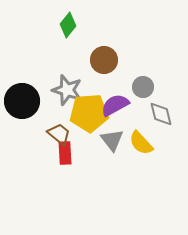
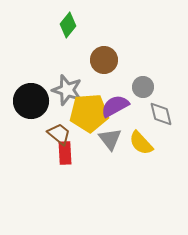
black circle: moved 9 px right
purple semicircle: moved 1 px down
gray triangle: moved 2 px left, 1 px up
